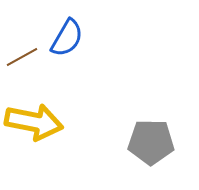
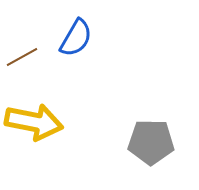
blue semicircle: moved 9 px right
